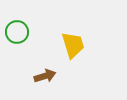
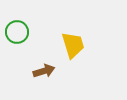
brown arrow: moved 1 px left, 5 px up
